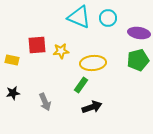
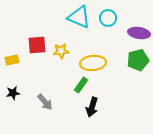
yellow rectangle: rotated 24 degrees counterclockwise
gray arrow: rotated 18 degrees counterclockwise
black arrow: rotated 126 degrees clockwise
